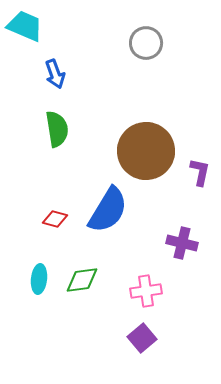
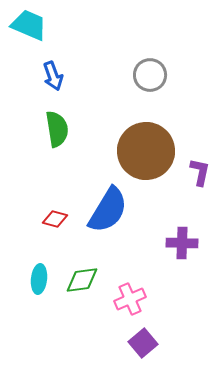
cyan trapezoid: moved 4 px right, 1 px up
gray circle: moved 4 px right, 32 px down
blue arrow: moved 2 px left, 2 px down
purple cross: rotated 12 degrees counterclockwise
pink cross: moved 16 px left, 8 px down; rotated 16 degrees counterclockwise
purple square: moved 1 px right, 5 px down
